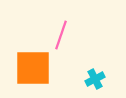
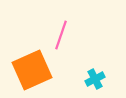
orange square: moved 1 px left, 2 px down; rotated 24 degrees counterclockwise
